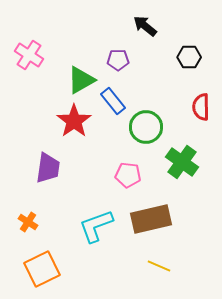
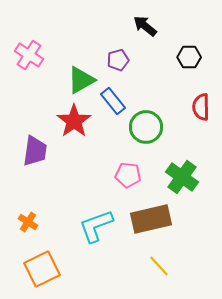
purple pentagon: rotated 15 degrees counterclockwise
green cross: moved 15 px down
purple trapezoid: moved 13 px left, 17 px up
yellow line: rotated 25 degrees clockwise
